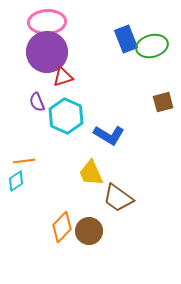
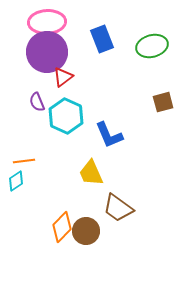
blue rectangle: moved 24 px left
red triangle: rotated 20 degrees counterclockwise
blue L-shape: rotated 36 degrees clockwise
brown trapezoid: moved 10 px down
brown circle: moved 3 px left
